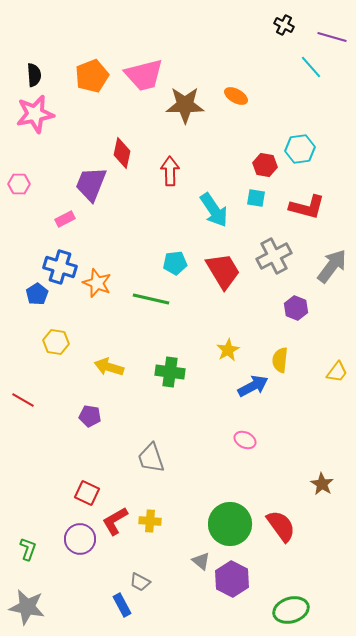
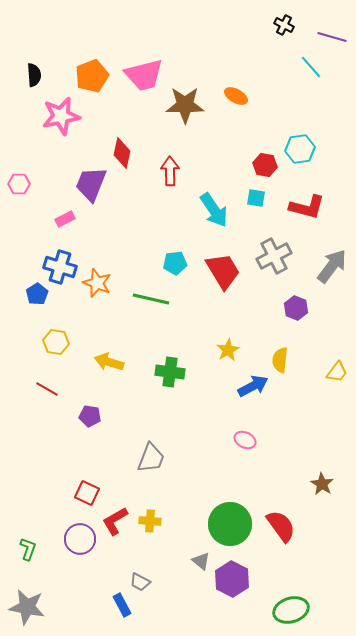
pink star at (35, 114): moved 26 px right, 2 px down
yellow arrow at (109, 367): moved 5 px up
red line at (23, 400): moved 24 px right, 11 px up
gray trapezoid at (151, 458): rotated 140 degrees counterclockwise
